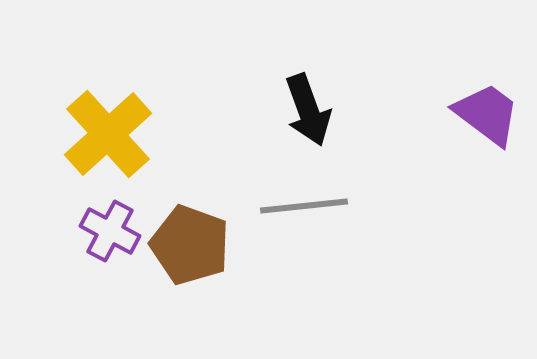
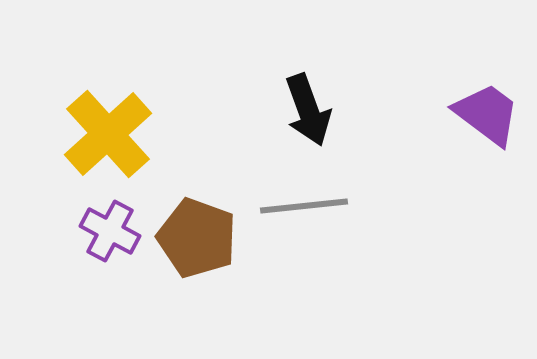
brown pentagon: moved 7 px right, 7 px up
